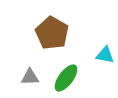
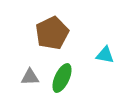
brown pentagon: rotated 16 degrees clockwise
green ellipse: moved 4 px left; rotated 12 degrees counterclockwise
